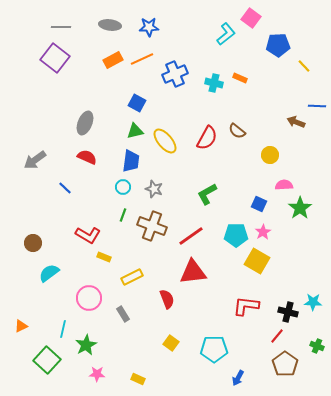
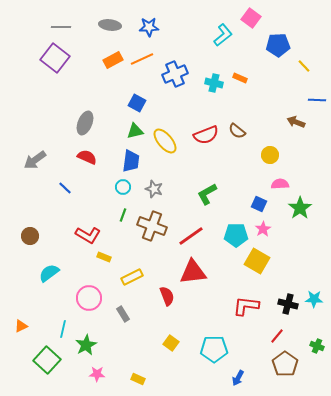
cyan L-shape at (226, 34): moved 3 px left, 1 px down
blue line at (317, 106): moved 6 px up
red semicircle at (207, 138): moved 1 px left, 3 px up; rotated 40 degrees clockwise
pink semicircle at (284, 185): moved 4 px left, 1 px up
pink star at (263, 232): moved 3 px up
brown circle at (33, 243): moved 3 px left, 7 px up
red semicircle at (167, 299): moved 3 px up
cyan star at (313, 302): moved 1 px right, 3 px up
black cross at (288, 312): moved 8 px up
